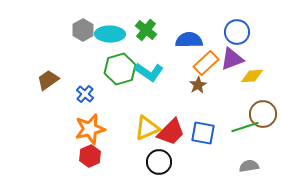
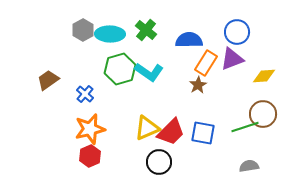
orange rectangle: rotated 15 degrees counterclockwise
yellow diamond: moved 12 px right
